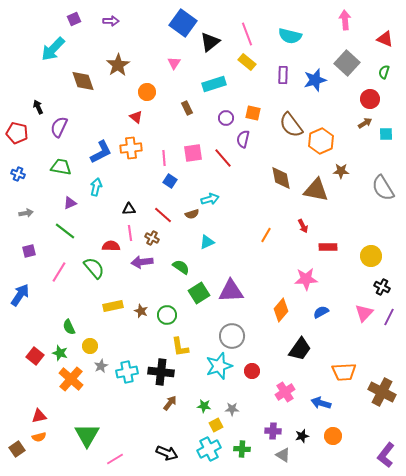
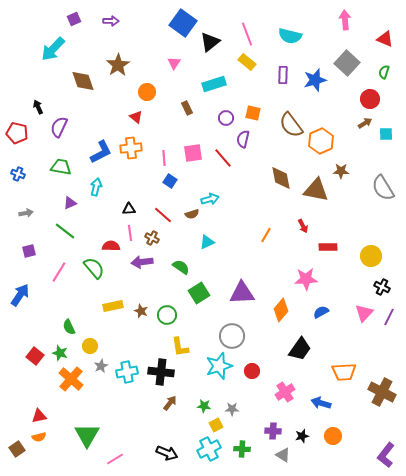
purple triangle at (231, 291): moved 11 px right, 2 px down
